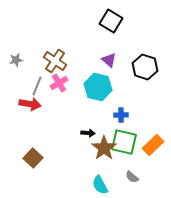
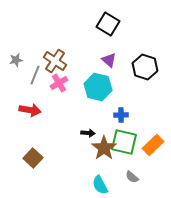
black square: moved 3 px left, 3 px down
gray line: moved 2 px left, 11 px up
red arrow: moved 6 px down
